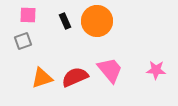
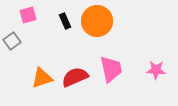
pink square: rotated 18 degrees counterclockwise
gray square: moved 11 px left; rotated 18 degrees counterclockwise
pink trapezoid: moved 1 px right, 1 px up; rotated 28 degrees clockwise
